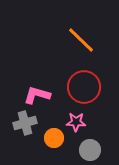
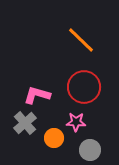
gray cross: rotated 25 degrees counterclockwise
